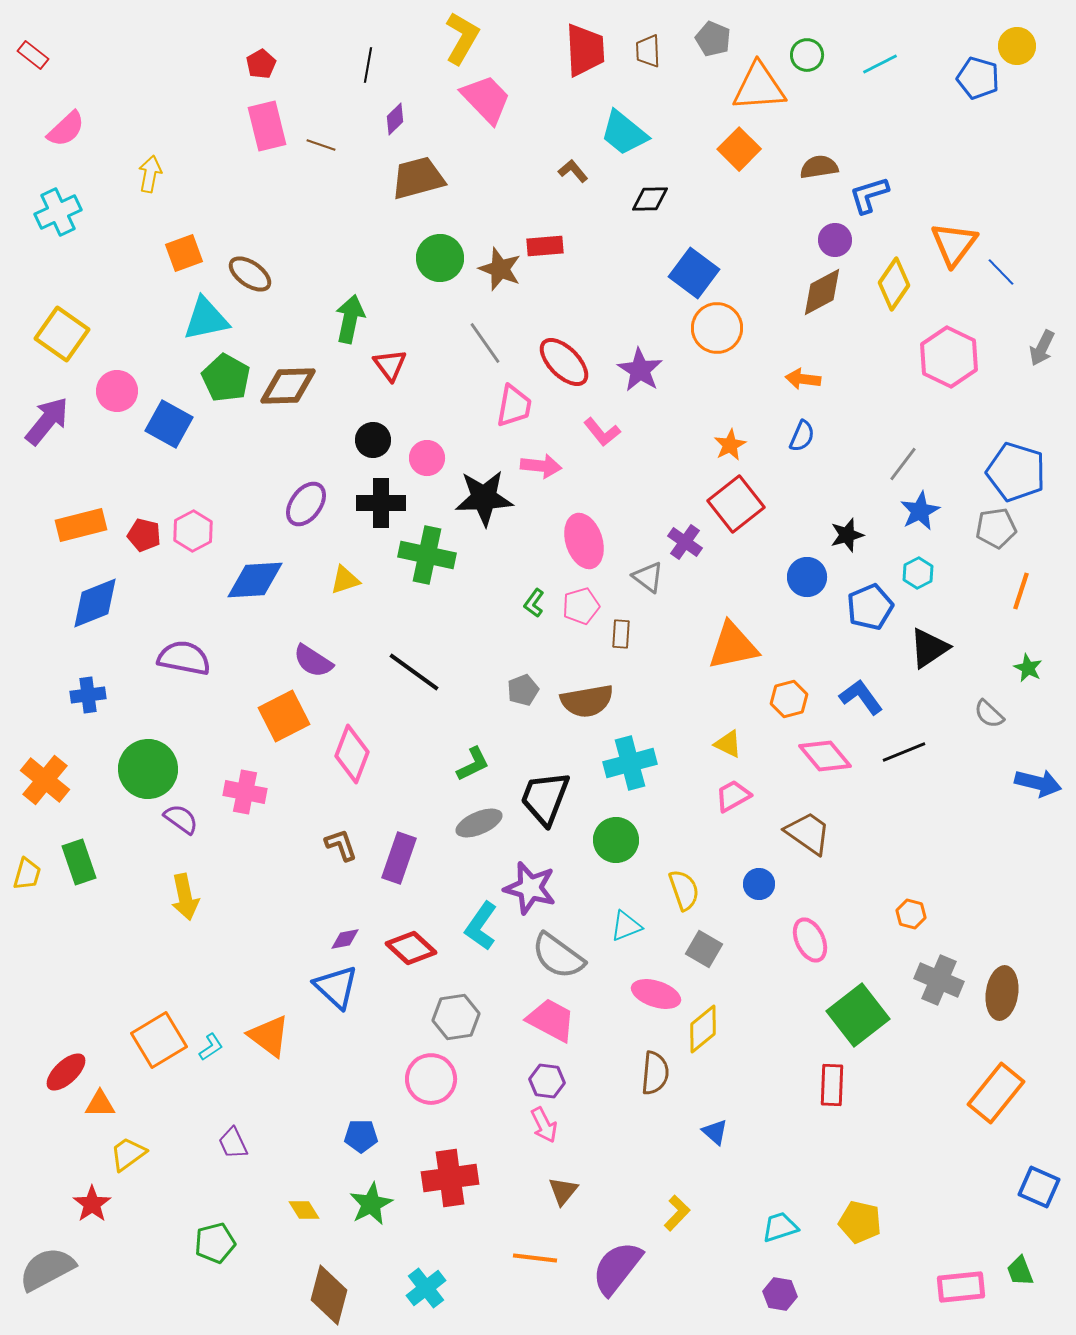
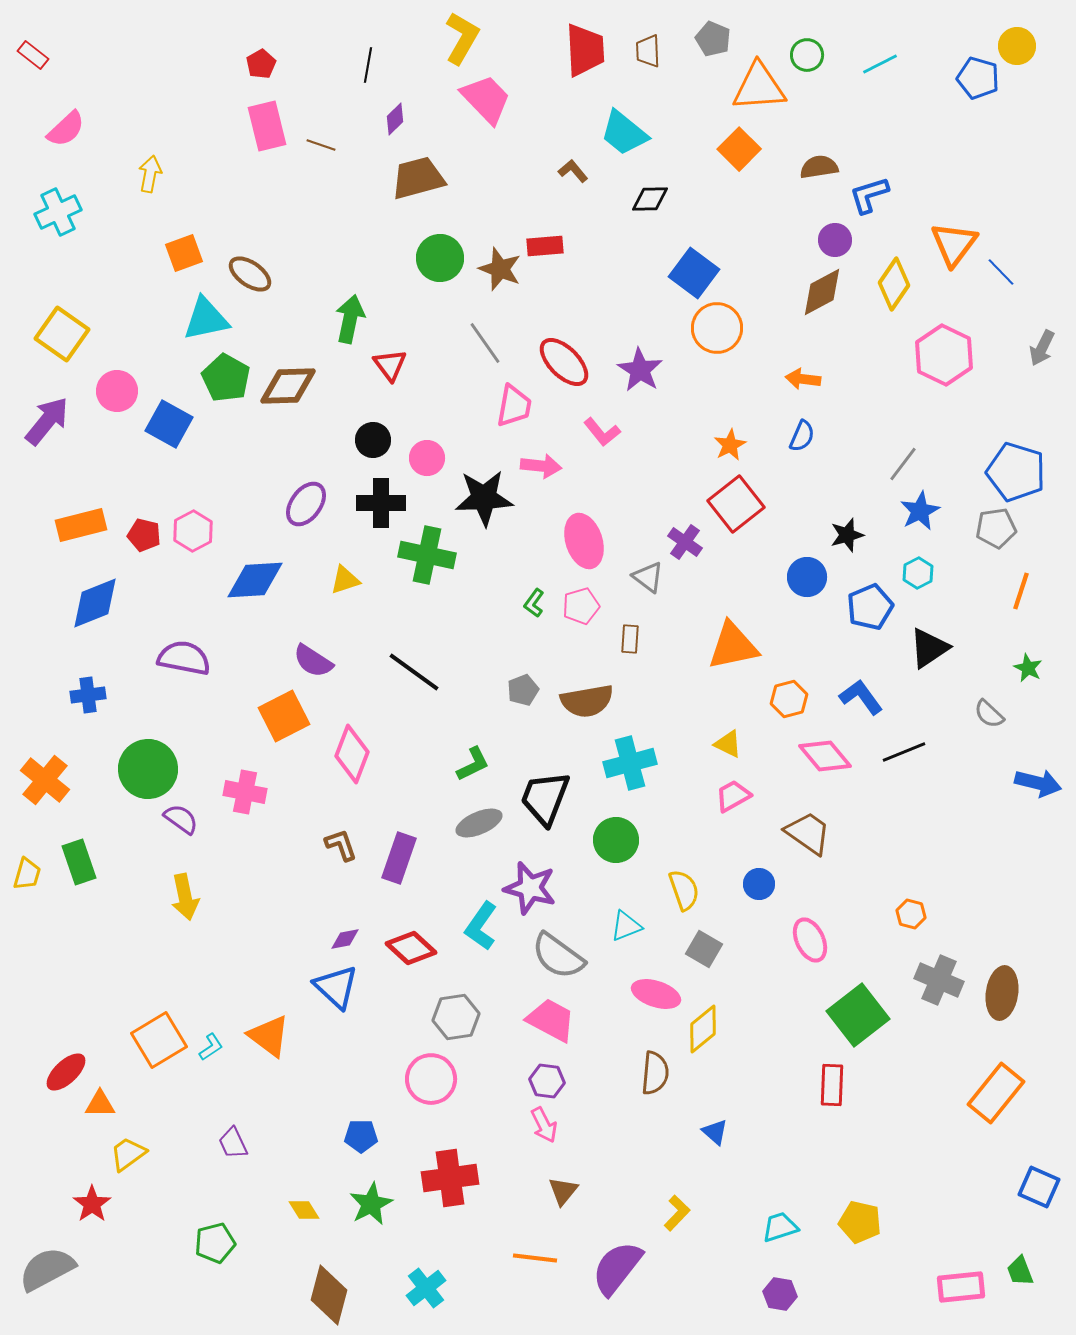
pink hexagon at (949, 357): moved 5 px left, 2 px up
brown rectangle at (621, 634): moved 9 px right, 5 px down
